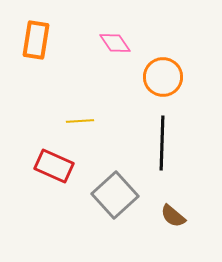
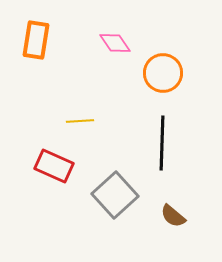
orange circle: moved 4 px up
